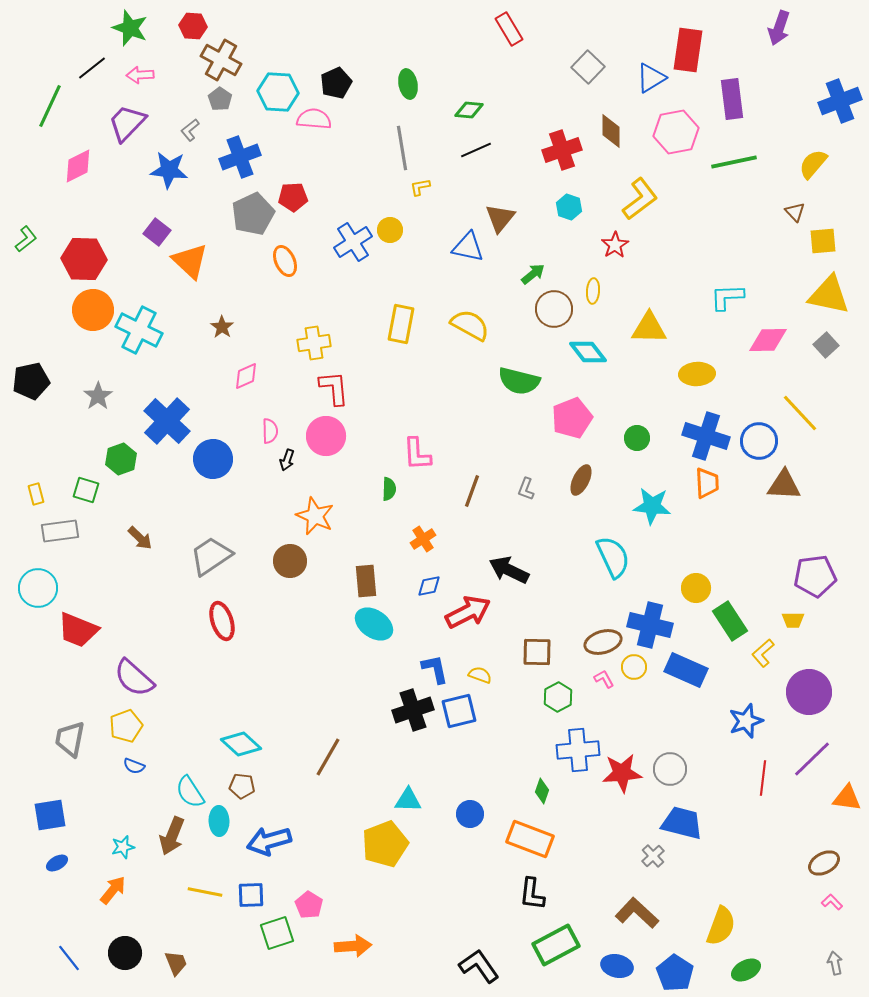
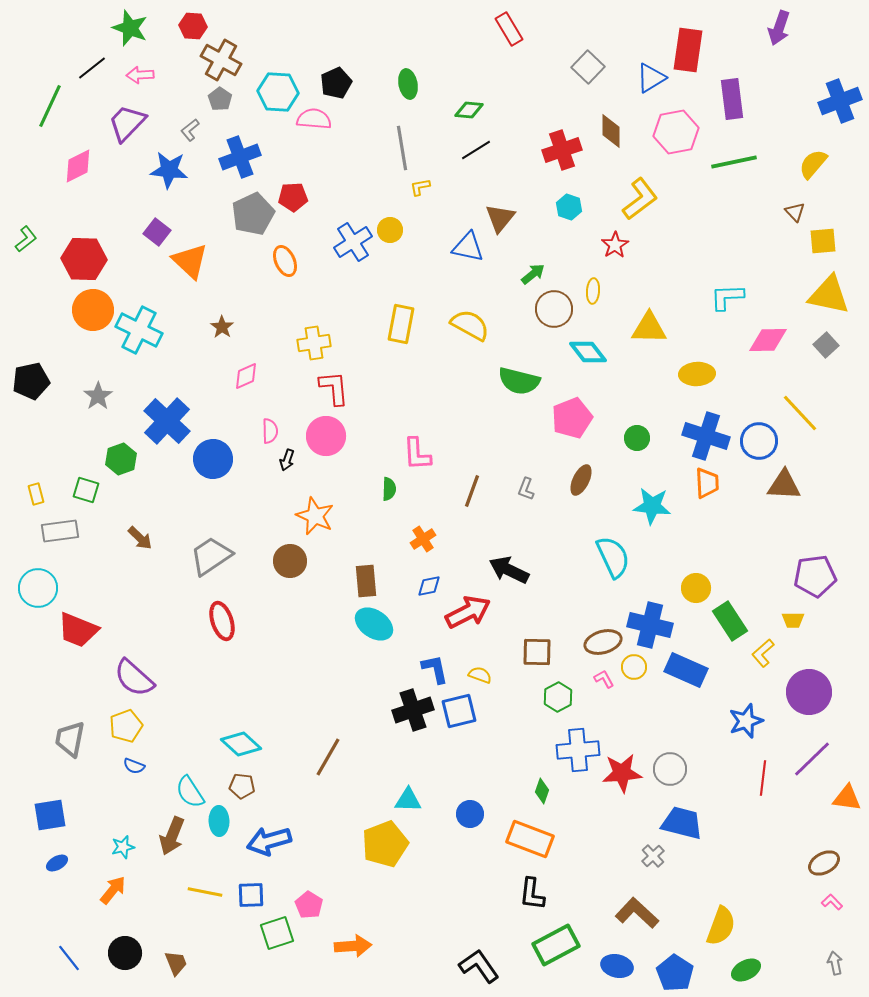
black line at (476, 150): rotated 8 degrees counterclockwise
